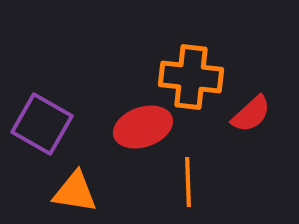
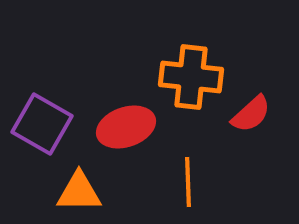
red ellipse: moved 17 px left
orange triangle: moved 4 px right; rotated 9 degrees counterclockwise
